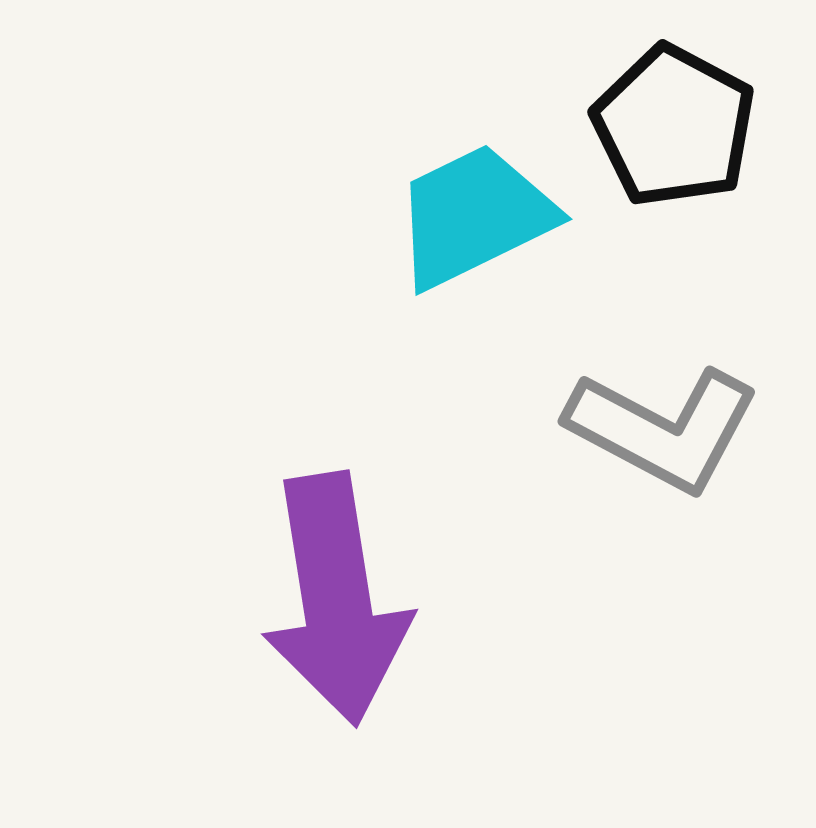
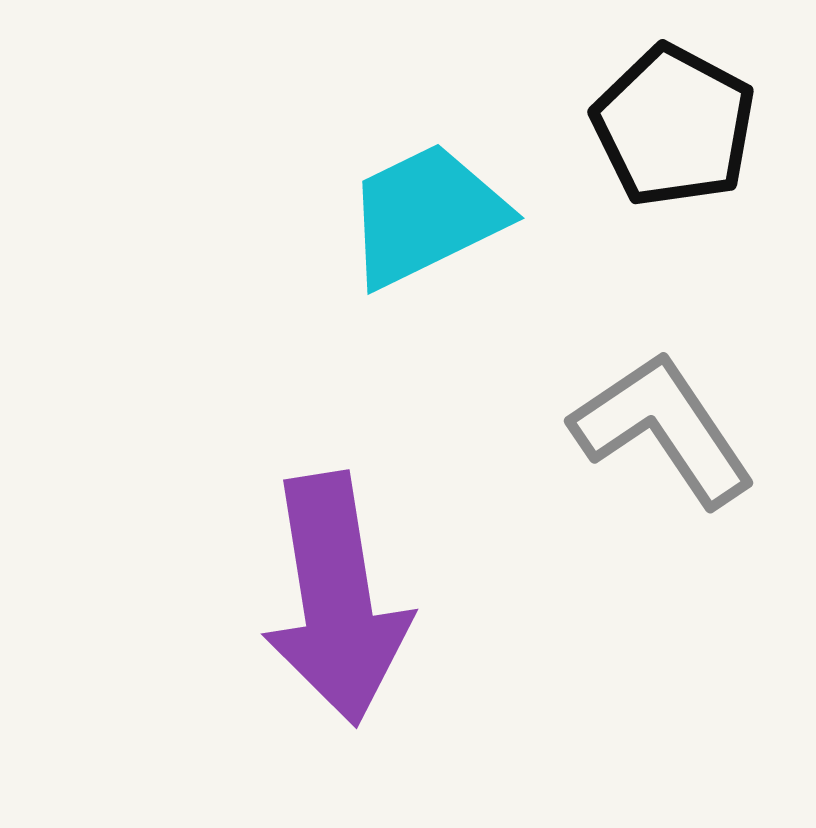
cyan trapezoid: moved 48 px left, 1 px up
gray L-shape: rotated 152 degrees counterclockwise
